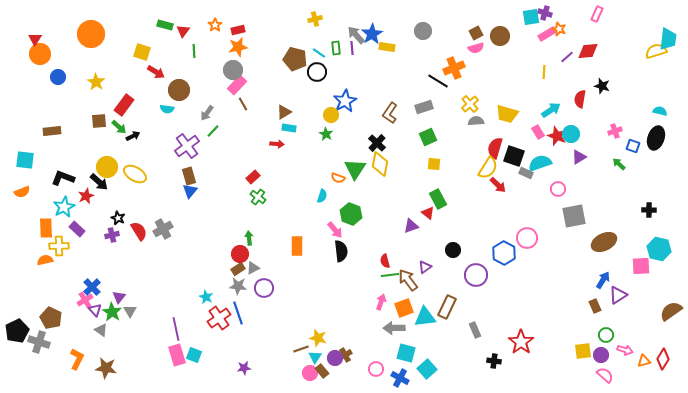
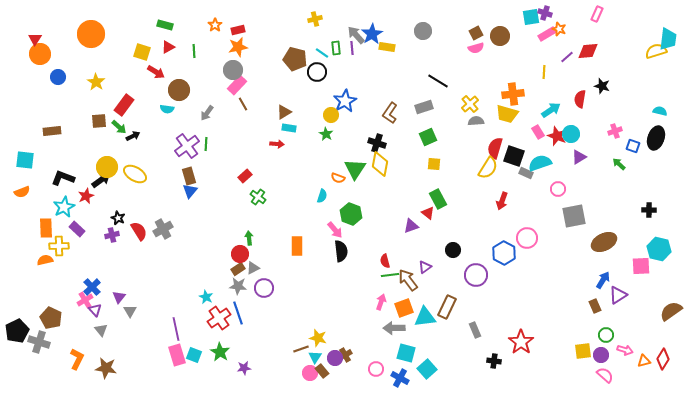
red triangle at (183, 31): moved 15 px left, 16 px down; rotated 24 degrees clockwise
cyan line at (319, 53): moved 3 px right
orange cross at (454, 68): moved 59 px right, 26 px down; rotated 15 degrees clockwise
green line at (213, 131): moved 7 px left, 13 px down; rotated 40 degrees counterclockwise
black cross at (377, 143): rotated 24 degrees counterclockwise
red rectangle at (253, 177): moved 8 px left, 1 px up
black arrow at (99, 182): moved 2 px right, 2 px up; rotated 78 degrees counterclockwise
red arrow at (498, 185): moved 4 px right, 16 px down; rotated 66 degrees clockwise
green star at (112, 312): moved 108 px right, 40 px down
gray triangle at (101, 330): rotated 16 degrees clockwise
